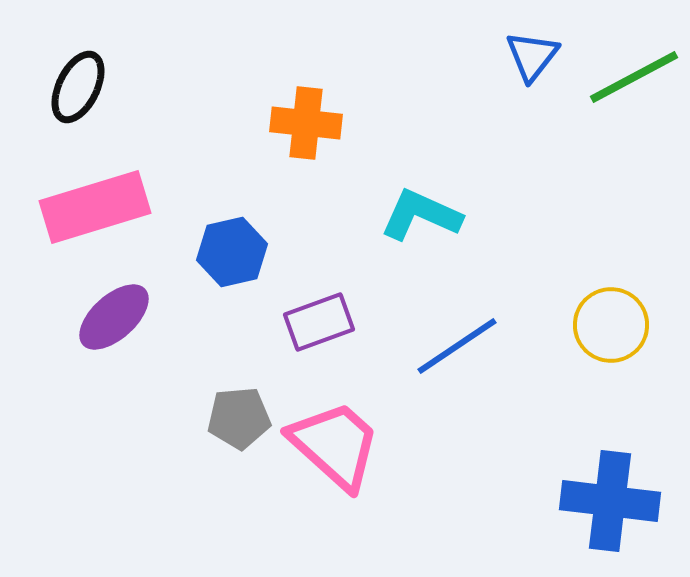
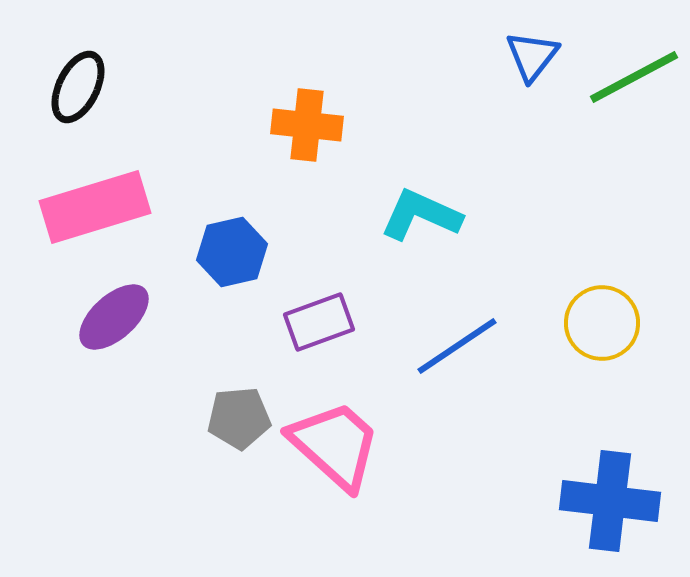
orange cross: moved 1 px right, 2 px down
yellow circle: moved 9 px left, 2 px up
